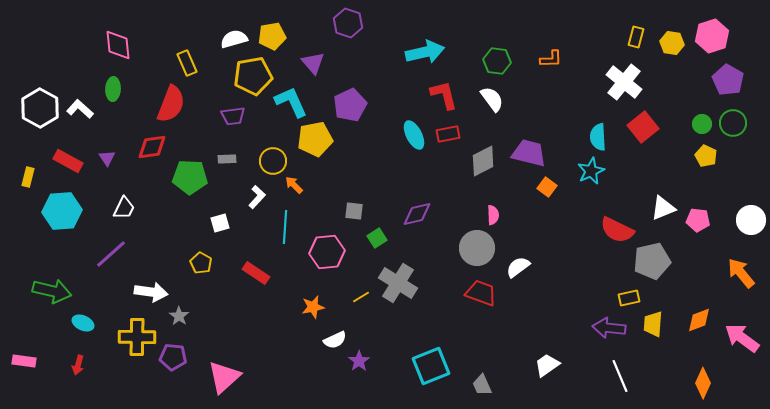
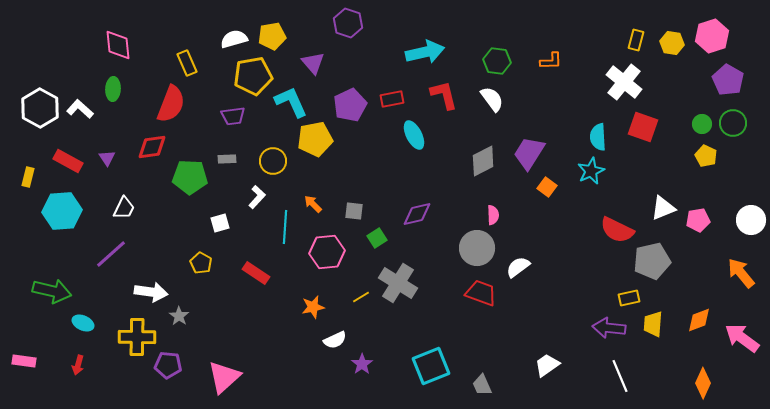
yellow rectangle at (636, 37): moved 3 px down
orange L-shape at (551, 59): moved 2 px down
red square at (643, 127): rotated 32 degrees counterclockwise
red rectangle at (448, 134): moved 56 px left, 35 px up
purple trapezoid at (529, 153): rotated 72 degrees counterclockwise
orange arrow at (294, 185): moved 19 px right, 19 px down
pink pentagon at (698, 220): rotated 15 degrees counterclockwise
purple pentagon at (173, 357): moved 5 px left, 8 px down
purple star at (359, 361): moved 3 px right, 3 px down
